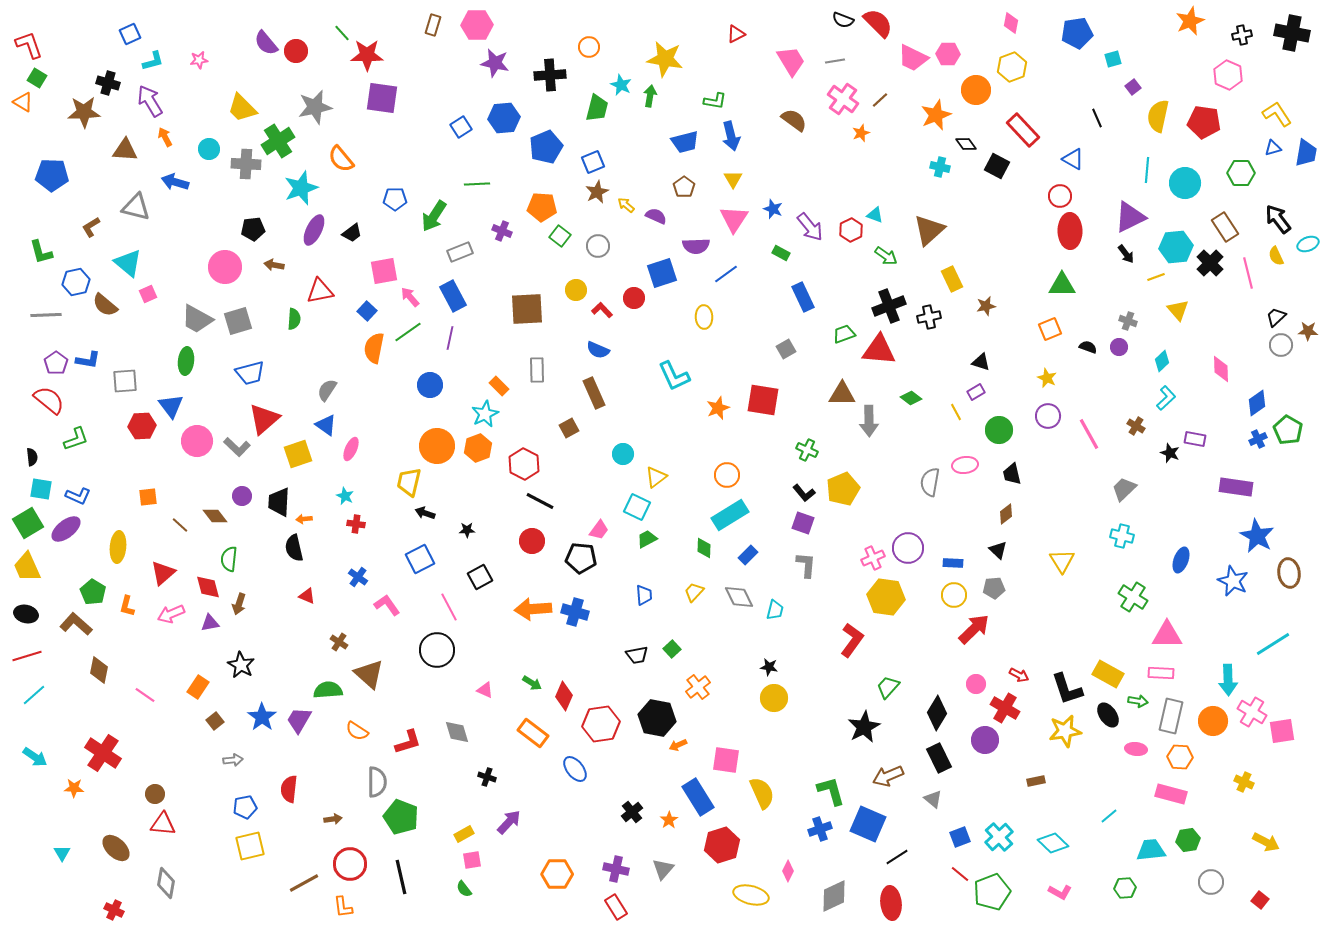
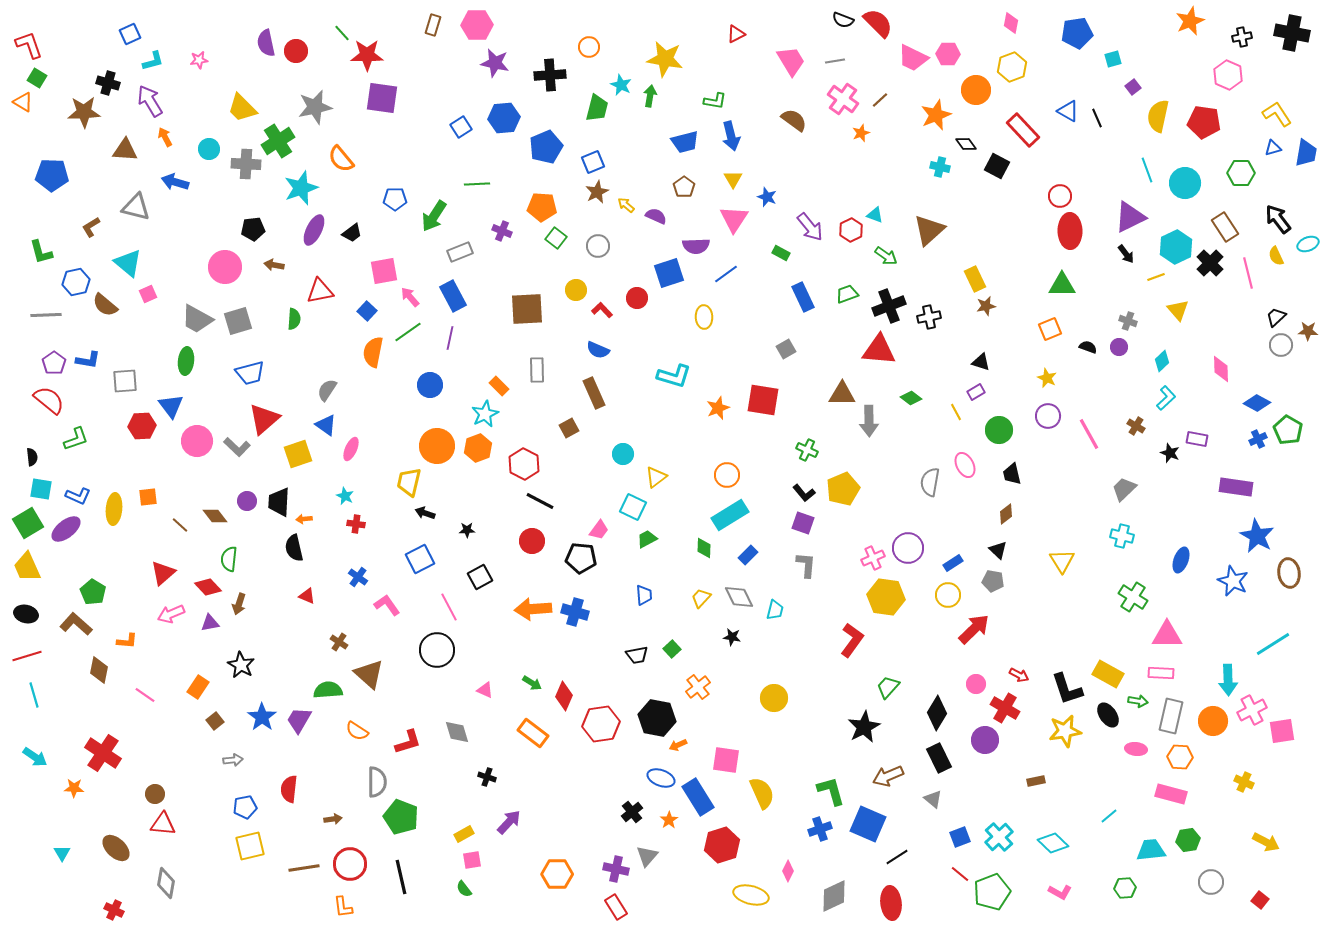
black cross at (1242, 35): moved 2 px down
purple semicircle at (266, 43): rotated 28 degrees clockwise
blue triangle at (1073, 159): moved 5 px left, 48 px up
cyan line at (1147, 170): rotated 25 degrees counterclockwise
blue star at (773, 209): moved 6 px left, 12 px up
green square at (560, 236): moved 4 px left, 2 px down
cyan hexagon at (1176, 247): rotated 20 degrees counterclockwise
blue square at (662, 273): moved 7 px right
yellow rectangle at (952, 279): moved 23 px right
red circle at (634, 298): moved 3 px right
green trapezoid at (844, 334): moved 3 px right, 40 px up
orange semicircle at (374, 348): moved 1 px left, 4 px down
purple pentagon at (56, 363): moved 2 px left
cyan L-shape at (674, 376): rotated 48 degrees counterclockwise
blue diamond at (1257, 403): rotated 64 degrees clockwise
purple rectangle at (1195, 439): moved 2 px right
pink ellipse at (965, 465): rotated 70 degrees clockwise
purple circle at (242, 496): moved 5 px right, 5 px down
cyan square at (637, 507): moved 4 px left
yellow ellipse at (118, 547): moved 4 px left, 38 px up
blue rectangle at (953, 563): rotated 36 degrees counterclockwise
red diamond at (208, 587): rotated 28 degrees counterclockwise
gray pentagon at (994, 588): moved 1 px left, 7 px up; rotated 15 degrees clockwise
yellow trapezoid at (694, 592): moved 7 px right, 6 px down
yellow circle at (954, 595): moved 6 px left
orange L-shape at (127, 606): moved 35 px down; rotated 100 degrees counterclockwise
black star at (769, 667): moved 37 px left, 30 px up
cyan line at (34, 695): rotated 65 degrees counterclockwise
pink cross at (1252, 712): moved 2 px up; rotated 32 degrees clockwise
blue ellipse at (575, 769): moved 86 px right, 9 px down; rotated 32 degrees counterclockwise
gray triangle at (663, 869): moved 16 px left, 13 px up
brown line at (304, 883): moved 15 px up; rotated 20 degrees clockwise
